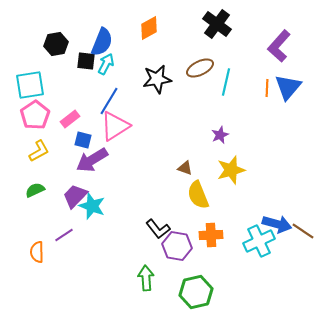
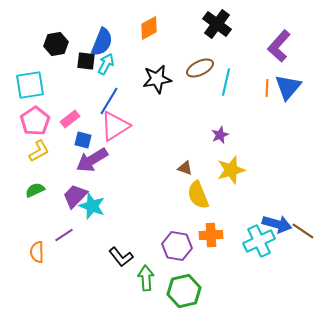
pink pentagon: moved 6 px down
black L-shape: moved 37 px left, 28 px down
green hexagon: moved 12 px left, 1 px up
